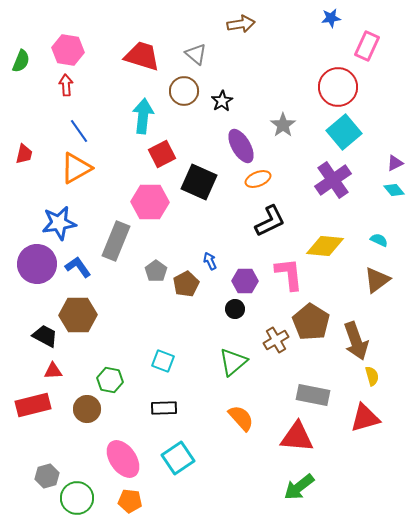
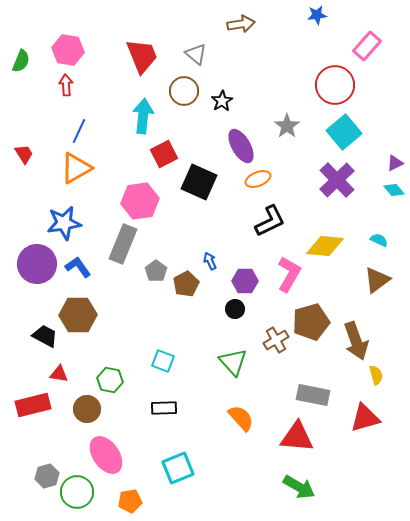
blue star at (331, 18): moved 14 px left, 3 px up
pink rectangle at (367, 46): rotated 16 degrees clockwise
red trapezoid at (142, 56): rotated 51 degrees clockwise
red circle at (338, 87): moved 3 px left, 2 px up
gray star at (283, 125): moved 4 px right, 1 px down
blue line at (79, 131): rotated 60 degrees clockwise
red trapezoid at (24, 154): rotated 45 degrees counterclockwise
red square at (162, 154): moved 2 px right
purple cross at (333, 180): moved 4 px right; rotated 9 degrees counterclockwise
pink hexagon at (150, 202): moved 10 px left, 1 px up; rotated 9 degrees counterclockwise
blue star at (59, 223): moved 5 px right
gray rectangle at (116, 241): moved 7 px right, 3 px down
pink L-shape at (289, 274): rotated 36 degrees clockwise
brown pentagon at (311, 322): rotated 24 degrees clockwise
green triangle at (233, 362): rotated 32 degrees counterclockwise
red triangle at (53, 371): moved 6 px right, 3 px down; rotated 12 degrees clockwise
yellow semicircle at (372, 376): moved 4 px right, 1 px up
cyan square at (178, 458): moved 10 px down; rotated 12 degrees clockwise
pink ellipse at (123, 459): moved 17 px left, 4 px up
green arrow at (299, 487): rotated 112 degrees counterclockwise
green circle at (77, 498): moved 6 px up
orange pentagon at (130, 501): rotated 15 degrees counterclockwise
